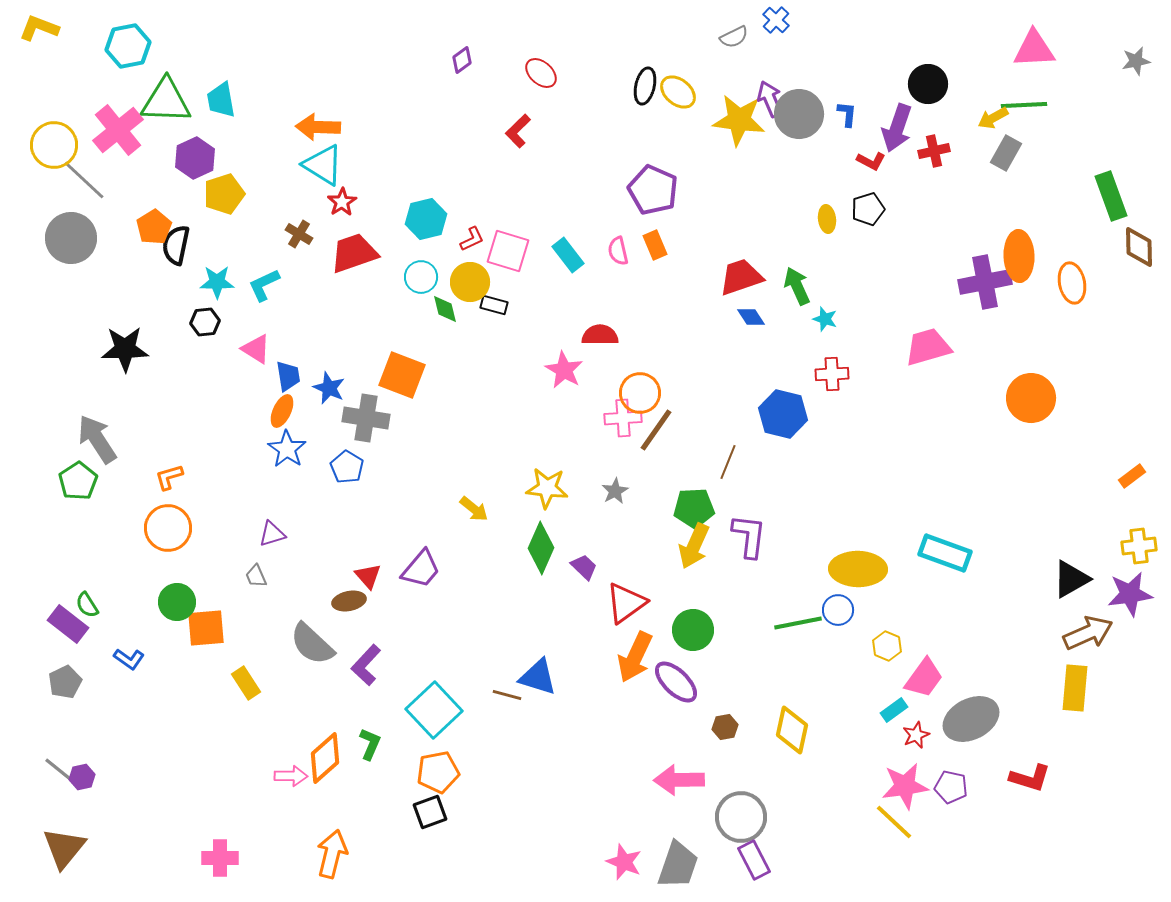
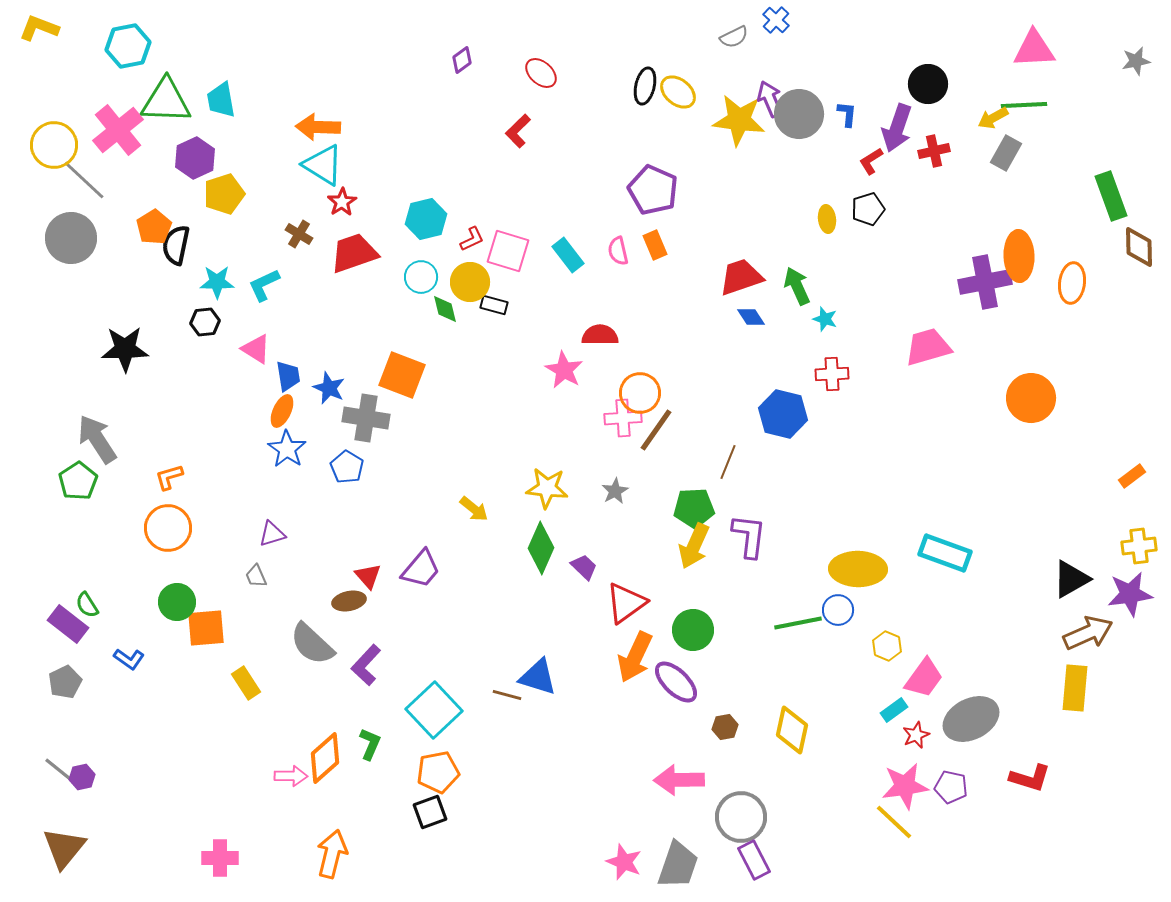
red L-shape at (871, 161): rotated 120 degrees clockwise
orange ellipse at (1072, 283): rotated 18 degrees clockwise
